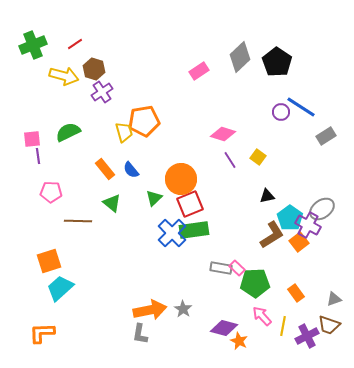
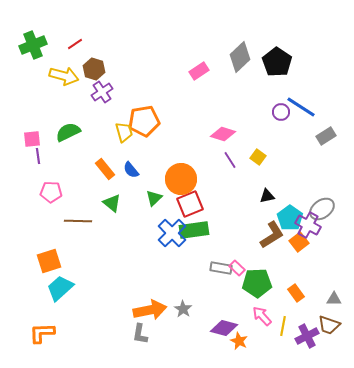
green pentagon at (255, 283): moved 2 px right
gray triangle at (334, 299): rotated 21 degrees clockwise
